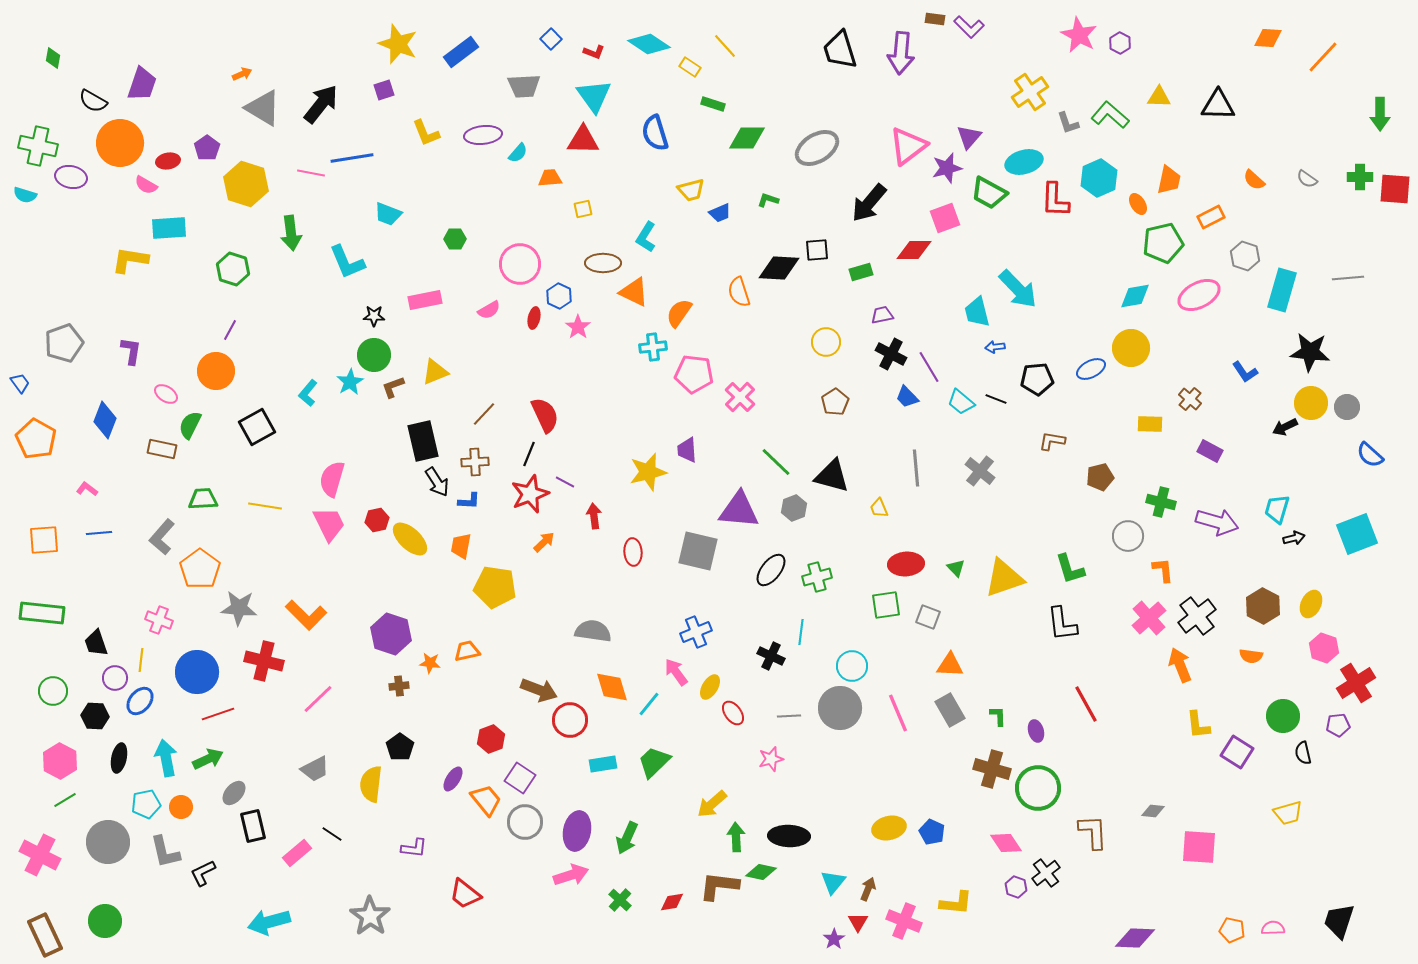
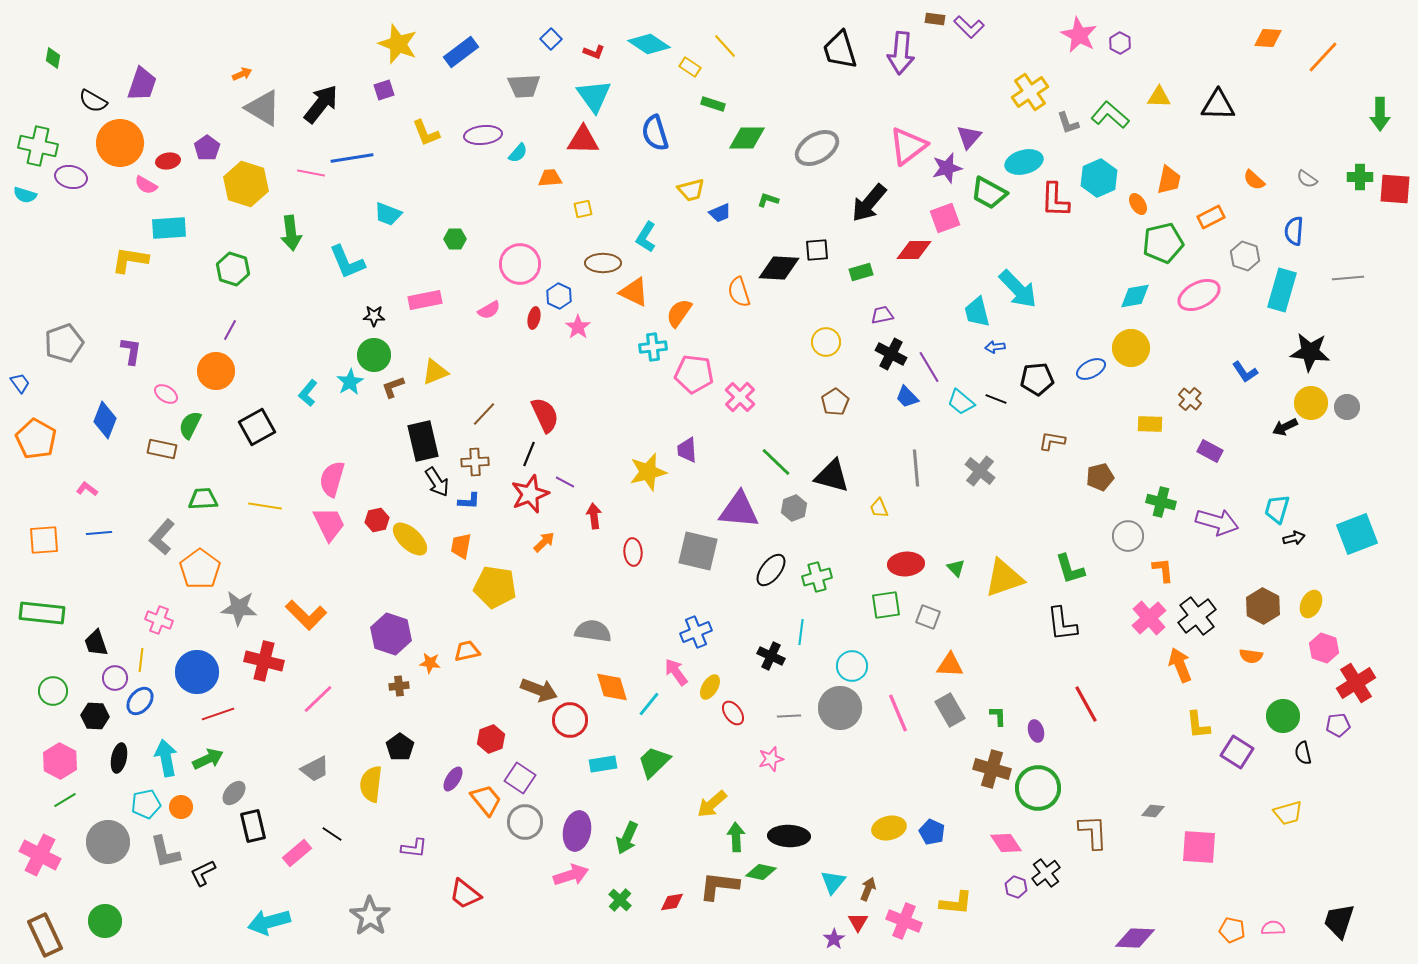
blue semicircle at (1370, 455): moved 76 px left, 224 px up; rotated 52 degrees clockwise
